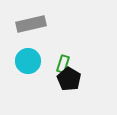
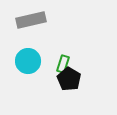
gray rectangle: moved 4 px up
